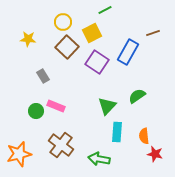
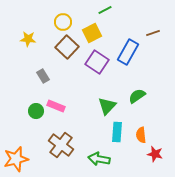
orange semicircle: moved 3 px left, 1 px up
orange star: moved 3 px left, 5 px down
